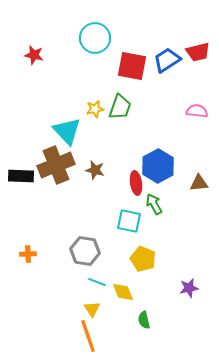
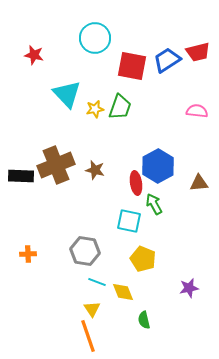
cyan triangle: moved 37 px up
